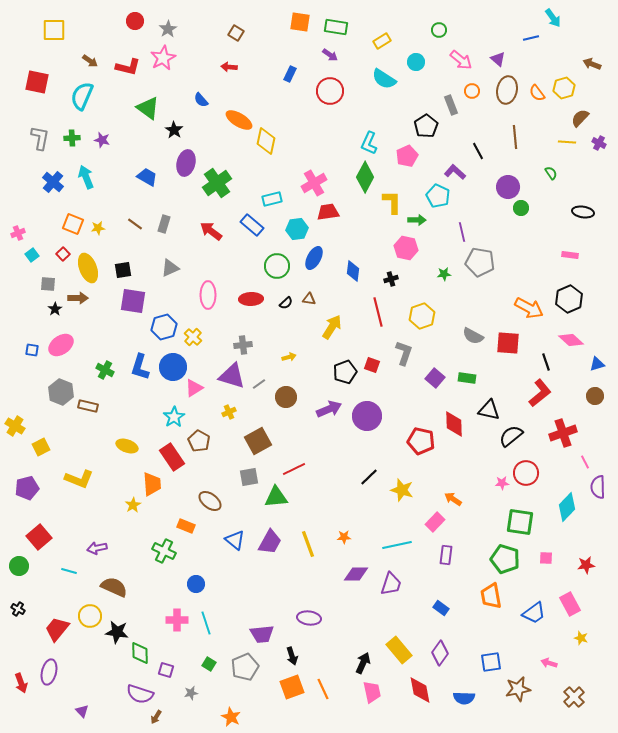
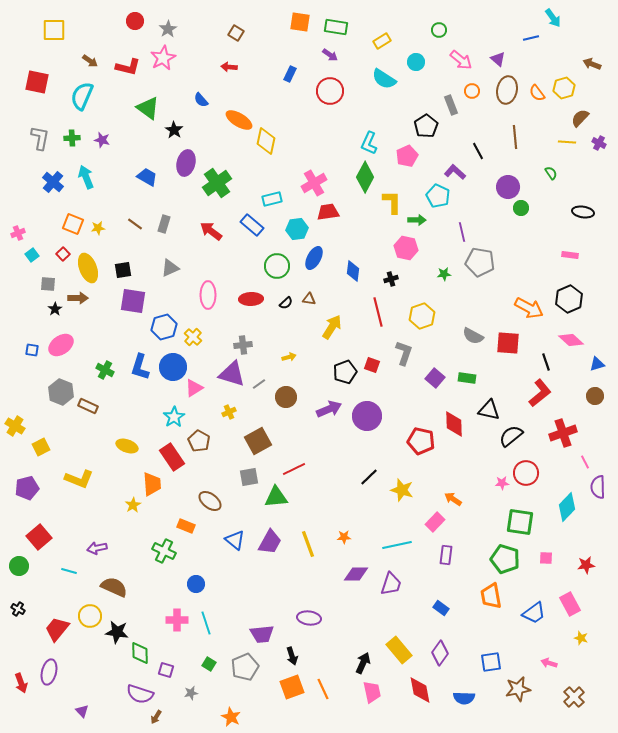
purple triangle at (232, 376): moved 2 px up
brown rectangle at (88, 406): rotated 12 degrees clockwise
